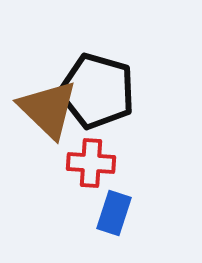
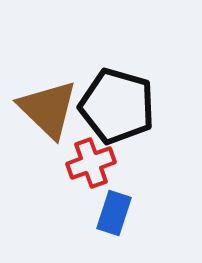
black pentagon: moved 20 px right, 15 px down
red cross: rotated 24 degrees counterclockwise
